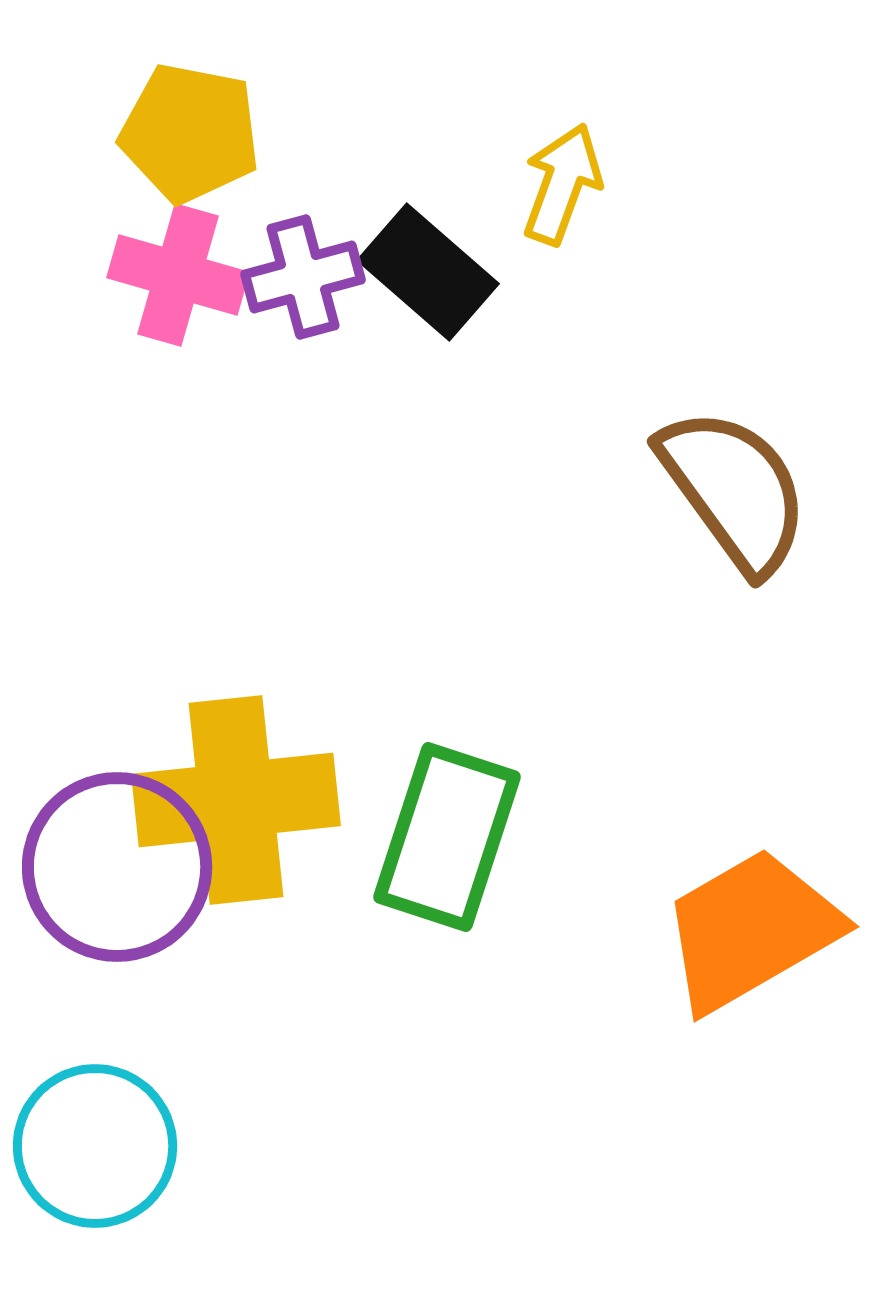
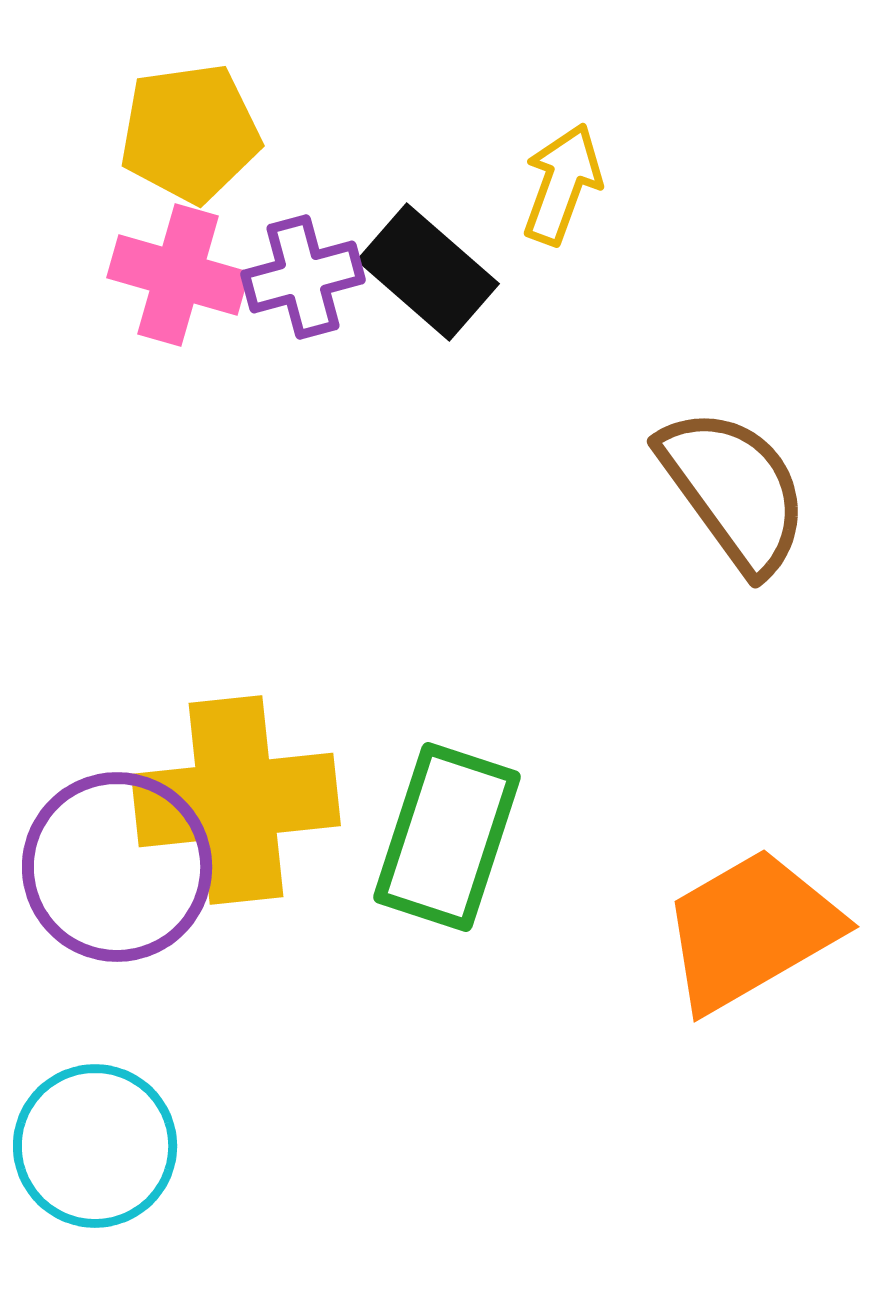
yellow pentagon: rotated 19 degrees counterclockwise
